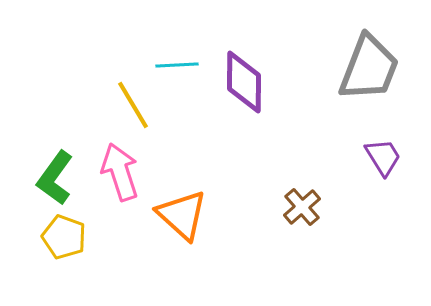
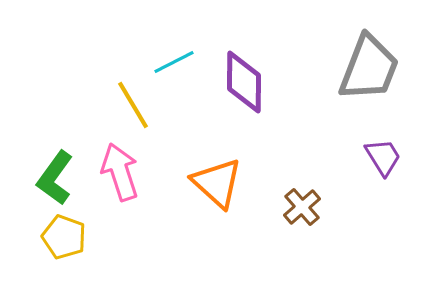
cyan line: moved 3 px left, 3 px up; rotated 24 degrees counterclockwise
orange triangle: moved 35 px right, 32 px up
